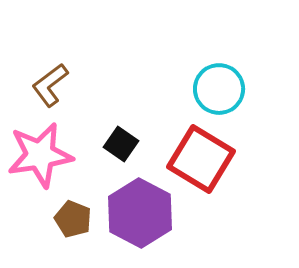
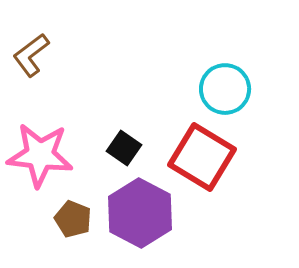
brown L-shape: moved 19 px left, 30 px up
cyan circle: moved 6 px right
black square: moved 3 px right, 4 px down
pink star: rotated 16 degrees clockwise
red square: moved 1 px right, 2 px up
